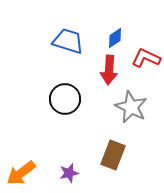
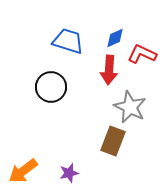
blue diamond: rotated 10 degrees clockwise
red L-shape: moved 4 px left, 4 px up
black circle: moved 14 px left, 12 px up
gray star: moved 1 px left
brown rectangle: moved 14 px up
orange arrow: moved 2 px right, 2 px up
